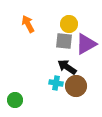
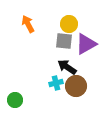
cyan cross: rotated 24 degrees counterclockwise
